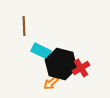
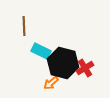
black hexagon: moved 2 px right, 1 px up
red cross: moved 4 px right
